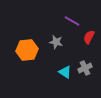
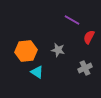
purple line: moved 1 px up
gray star: moved 2 px right, 8 px down
orange hexagon: moved 1 px left, 1 px down
cyan triangle: moved 28 px left
